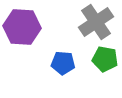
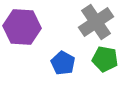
blue pentagon: rotated 25 degrees clockwise
